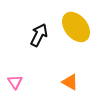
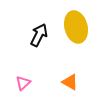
yellow ellipse: rotated 24 degrees clockwise
pink triangle: moved 8 px right, 1 px down; rotated 21 degrees clockwise
